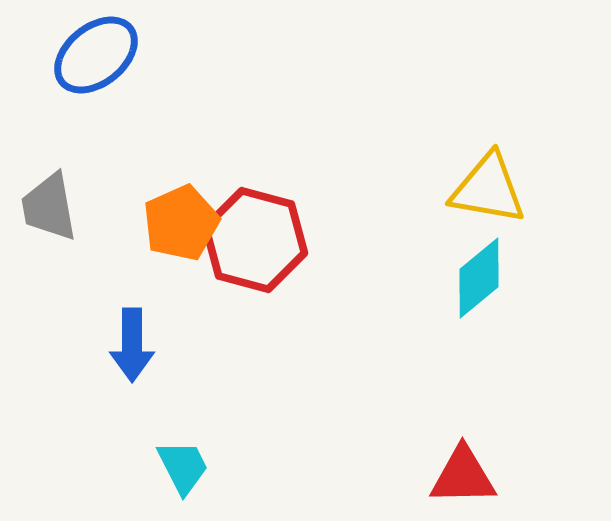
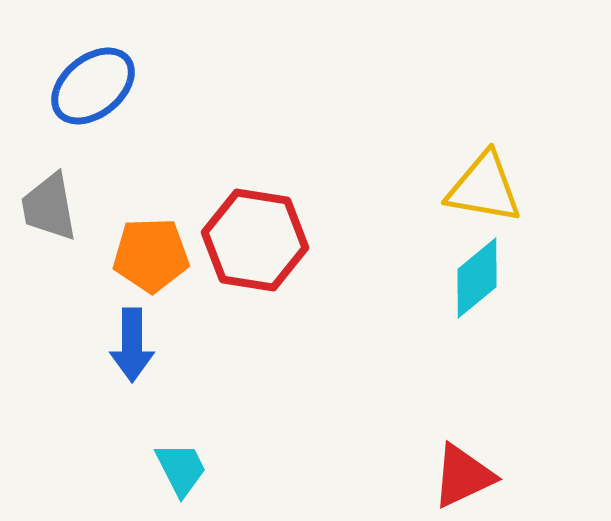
blue ellipse: moved 3 px left, 31 px down
yellow triangle: moved 4 px left, 1 px up
orange pentagon: moved 30 px left, 32 px down; rotated 22 degrees clockwise
red hexagon: rotated 6 degrees counterclockwise
cyan diamond: moved 2 px left
cyan trapezoid: moved 2 px left, 2 px down
red triangle: rotated 24 degrees counterclockwise
